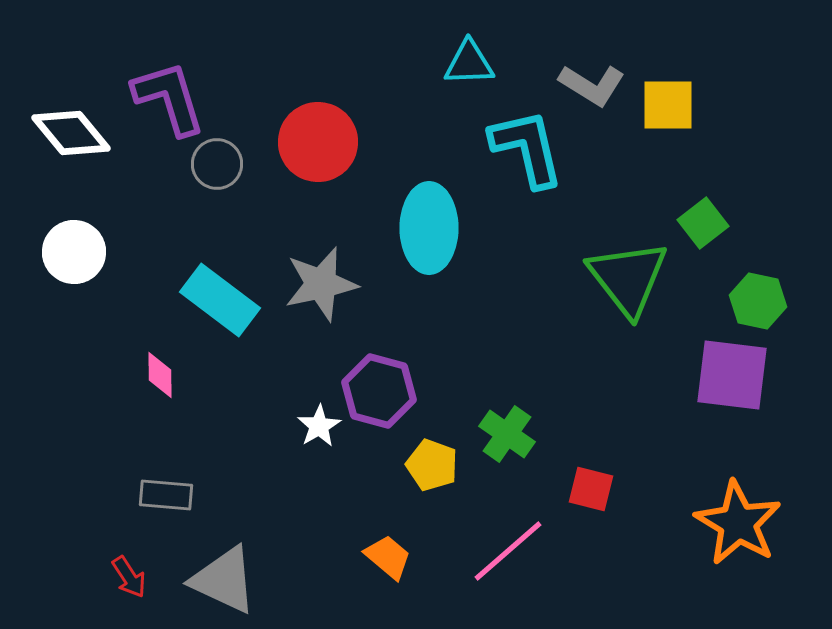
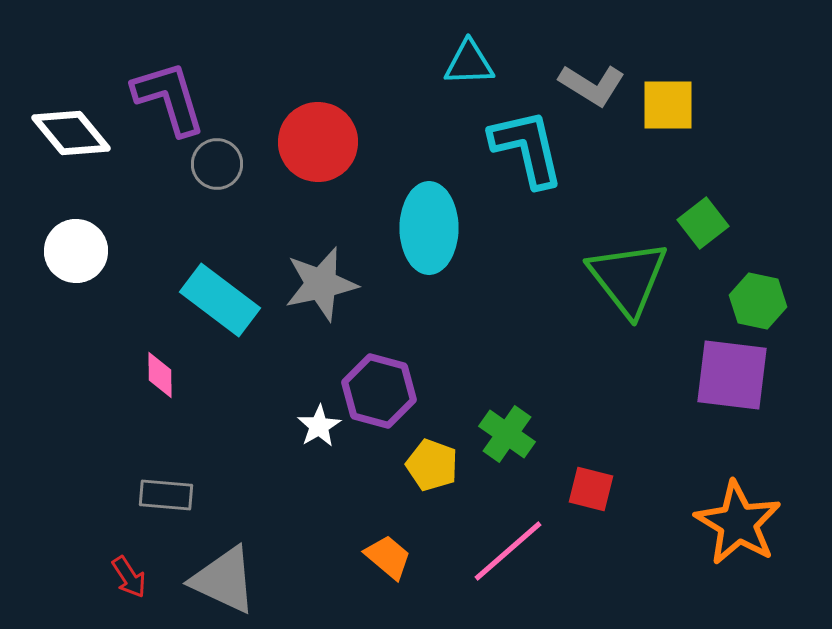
white circle: moved 2 px right, 1 px up
